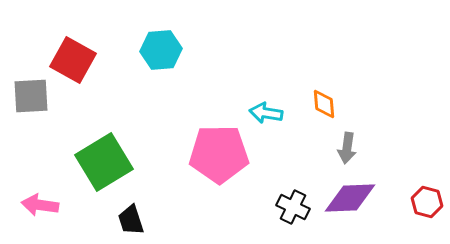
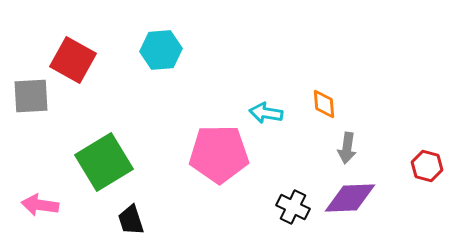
red hexagon: moved 36 px up
